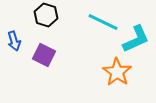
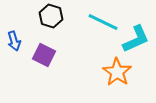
black hexagon: moved 5 px right, 1 px down
